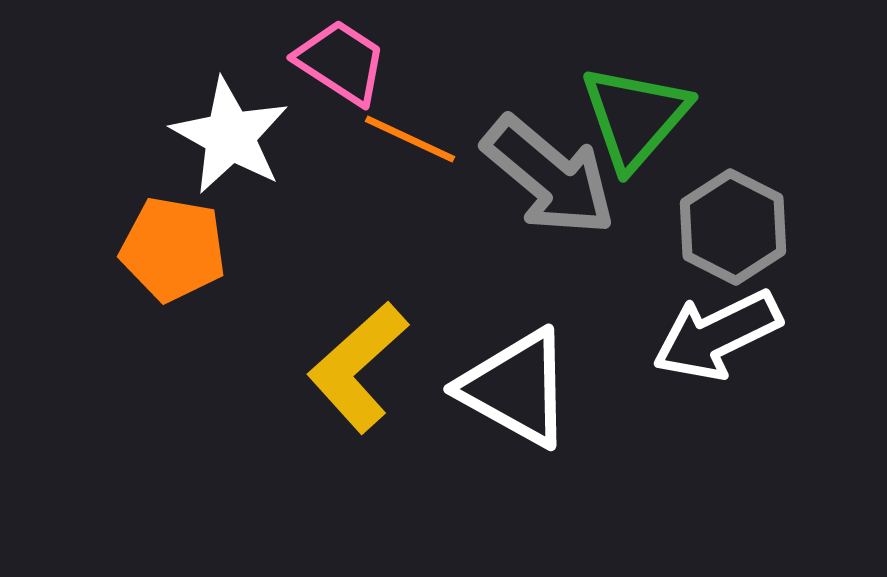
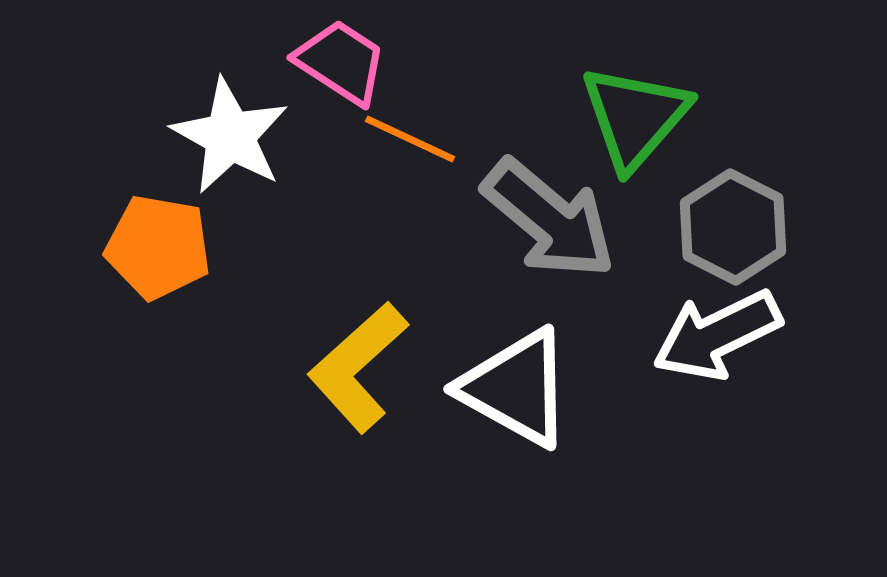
gray arrow: moved 43 px down
orange pentagon: moved 15 px left, 2 px up
